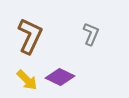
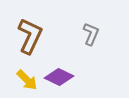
purple diamond: moved 1 px left
